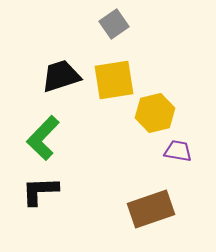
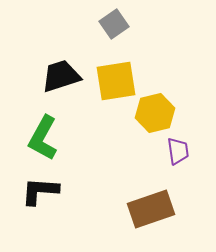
yellow square: moved 2 px right, 1 px down
green L-shape: rotated 15 degrees counterclockwise
purple trapezoid: rotated 72 degrees clockwise
black L-shape: rotated 6 degrees clockwise
